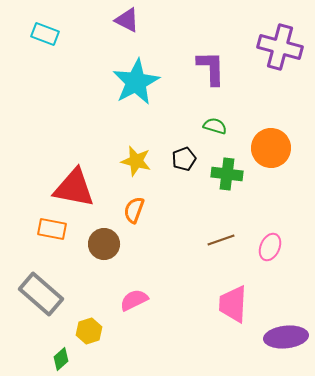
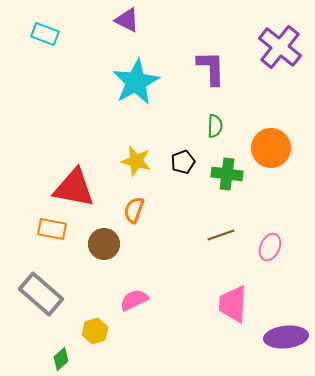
purple cross: rotated 24 degrees clockwise
green semicircle: rotated 75 degrees clockwise
black pentagon: moved 1 px left, 3 px down
brown line: moved 5 px up
yellow hexagon: moved 6 px right
